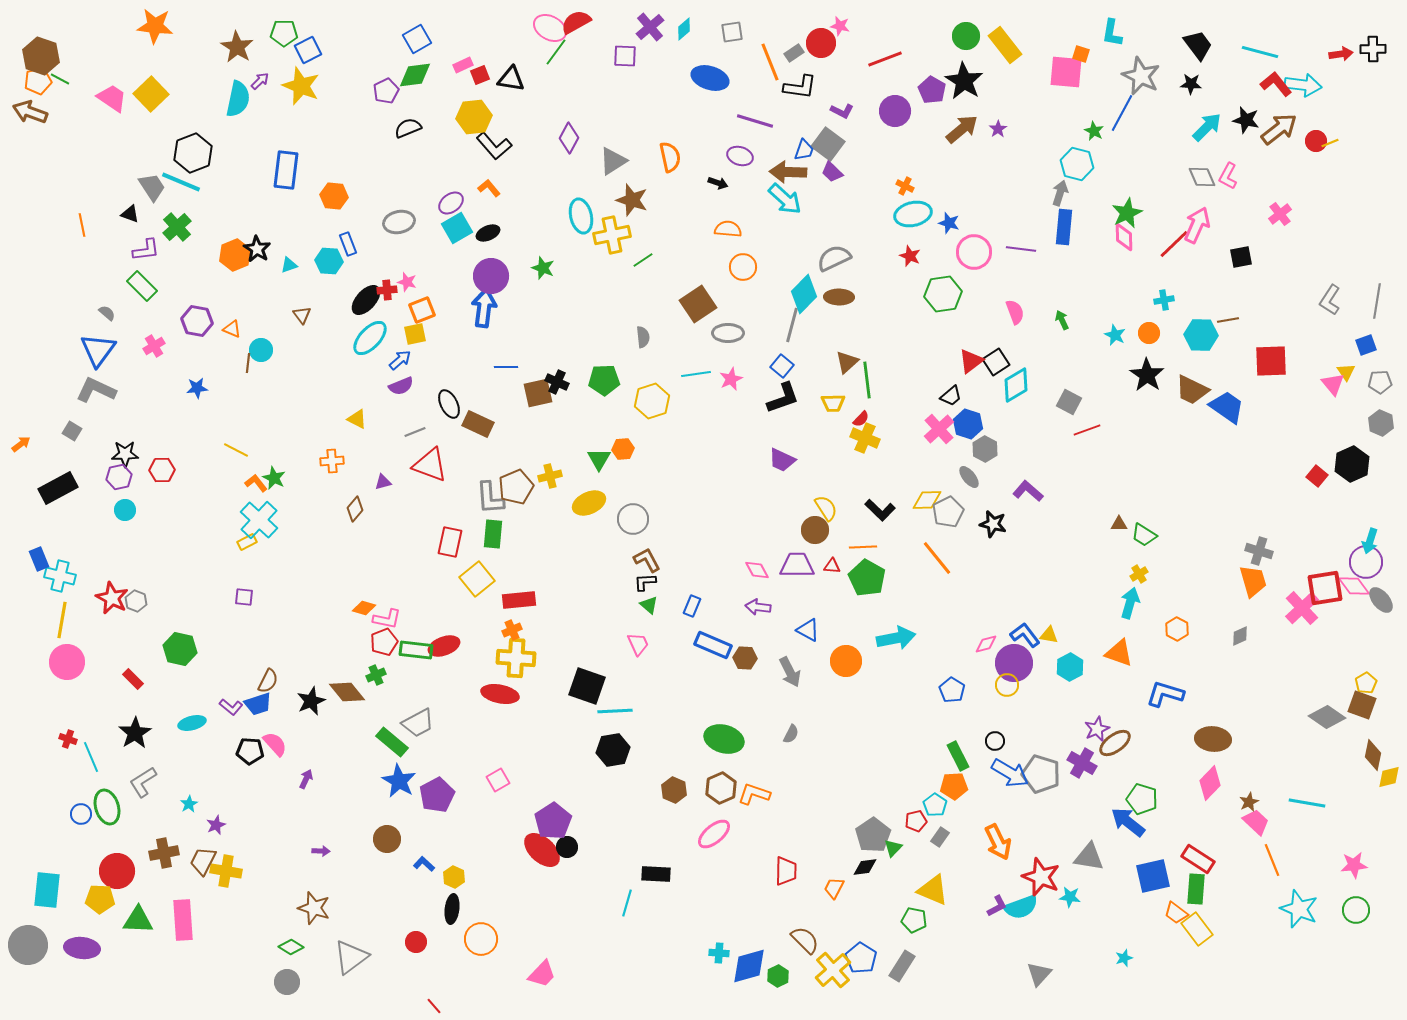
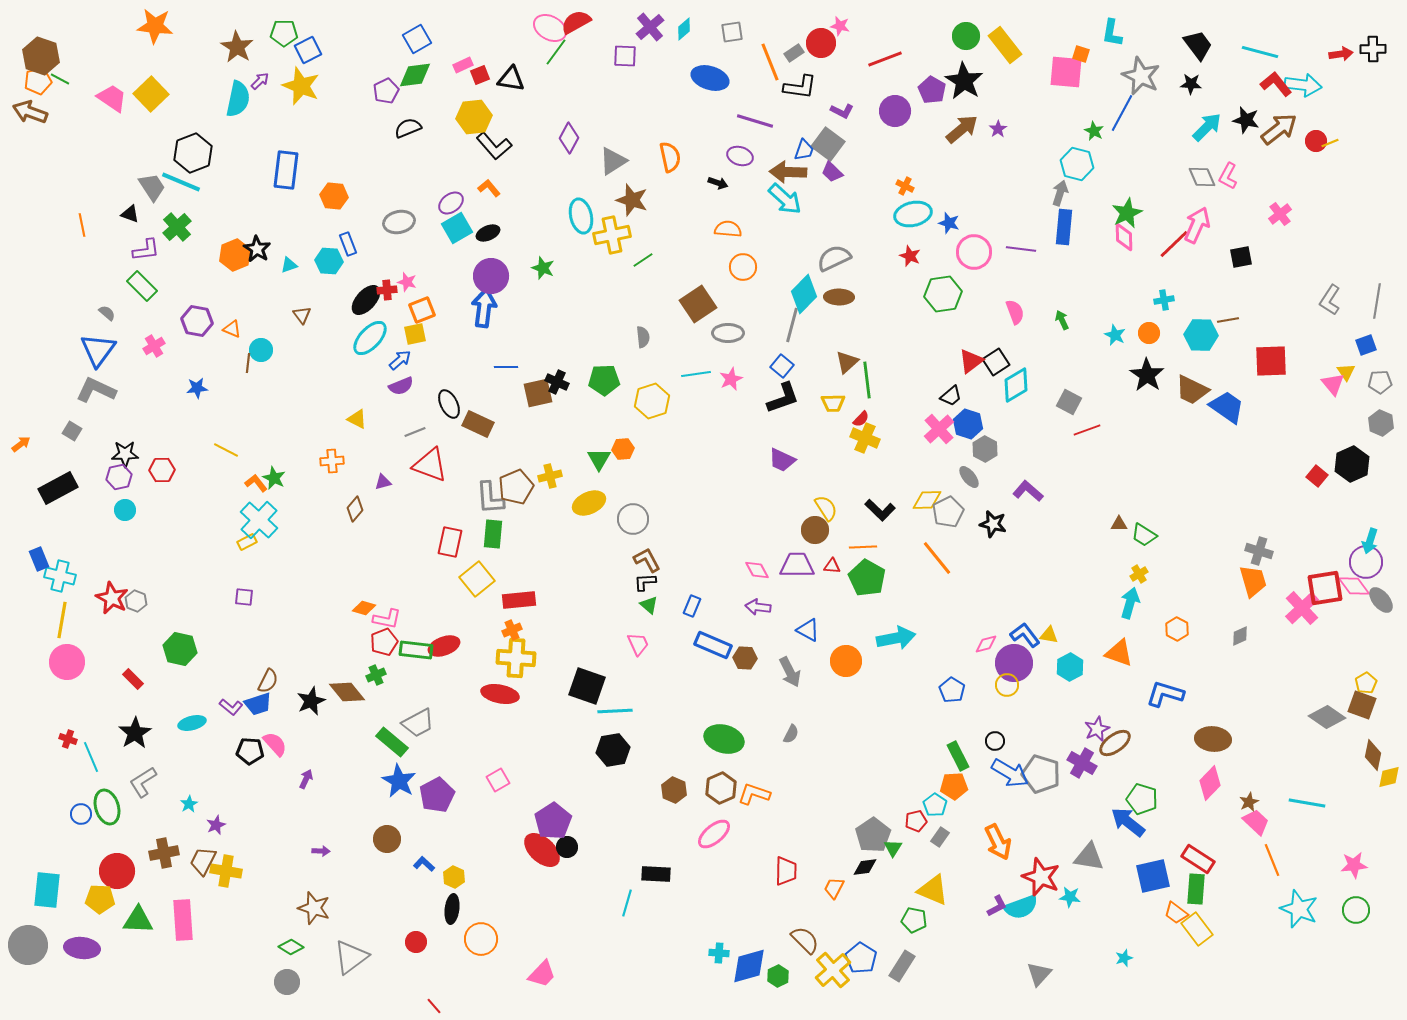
yellow line at (236, 450): moved 10 px left
green triangle at (893, 848): rotated 12 degrees counterclockwise
